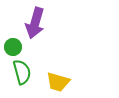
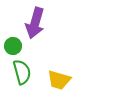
green circle: moved 1 px up
yellow trapezoid: moved 1 px right, 2 px up
